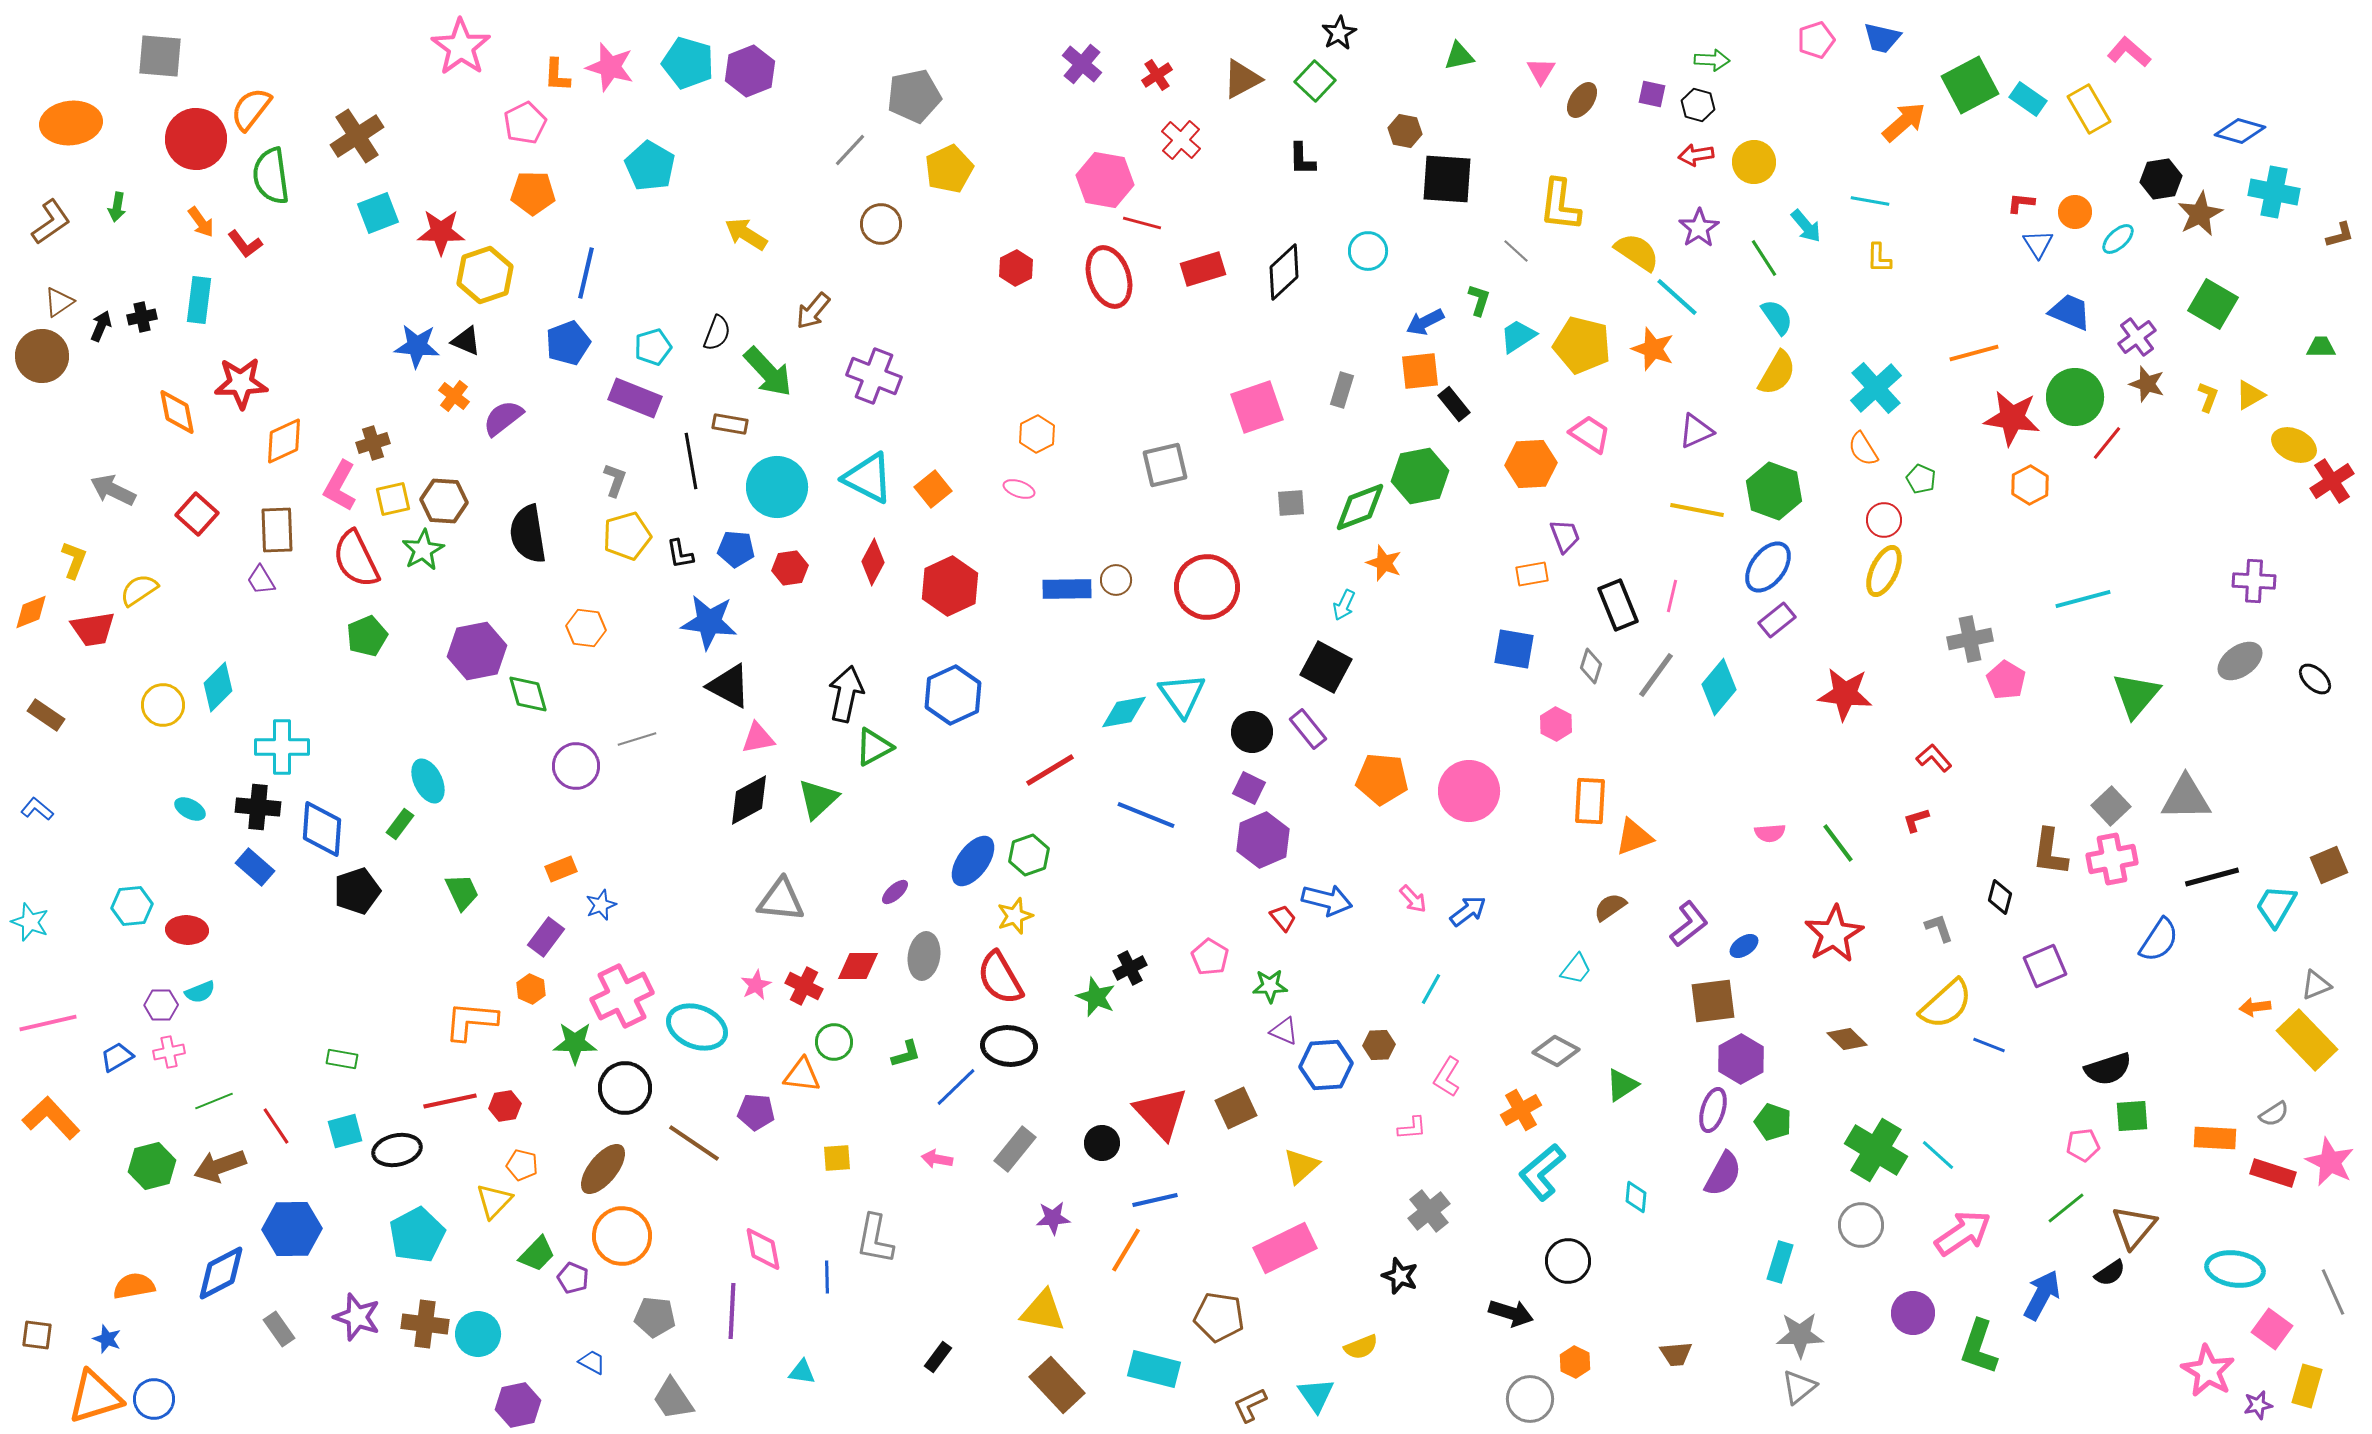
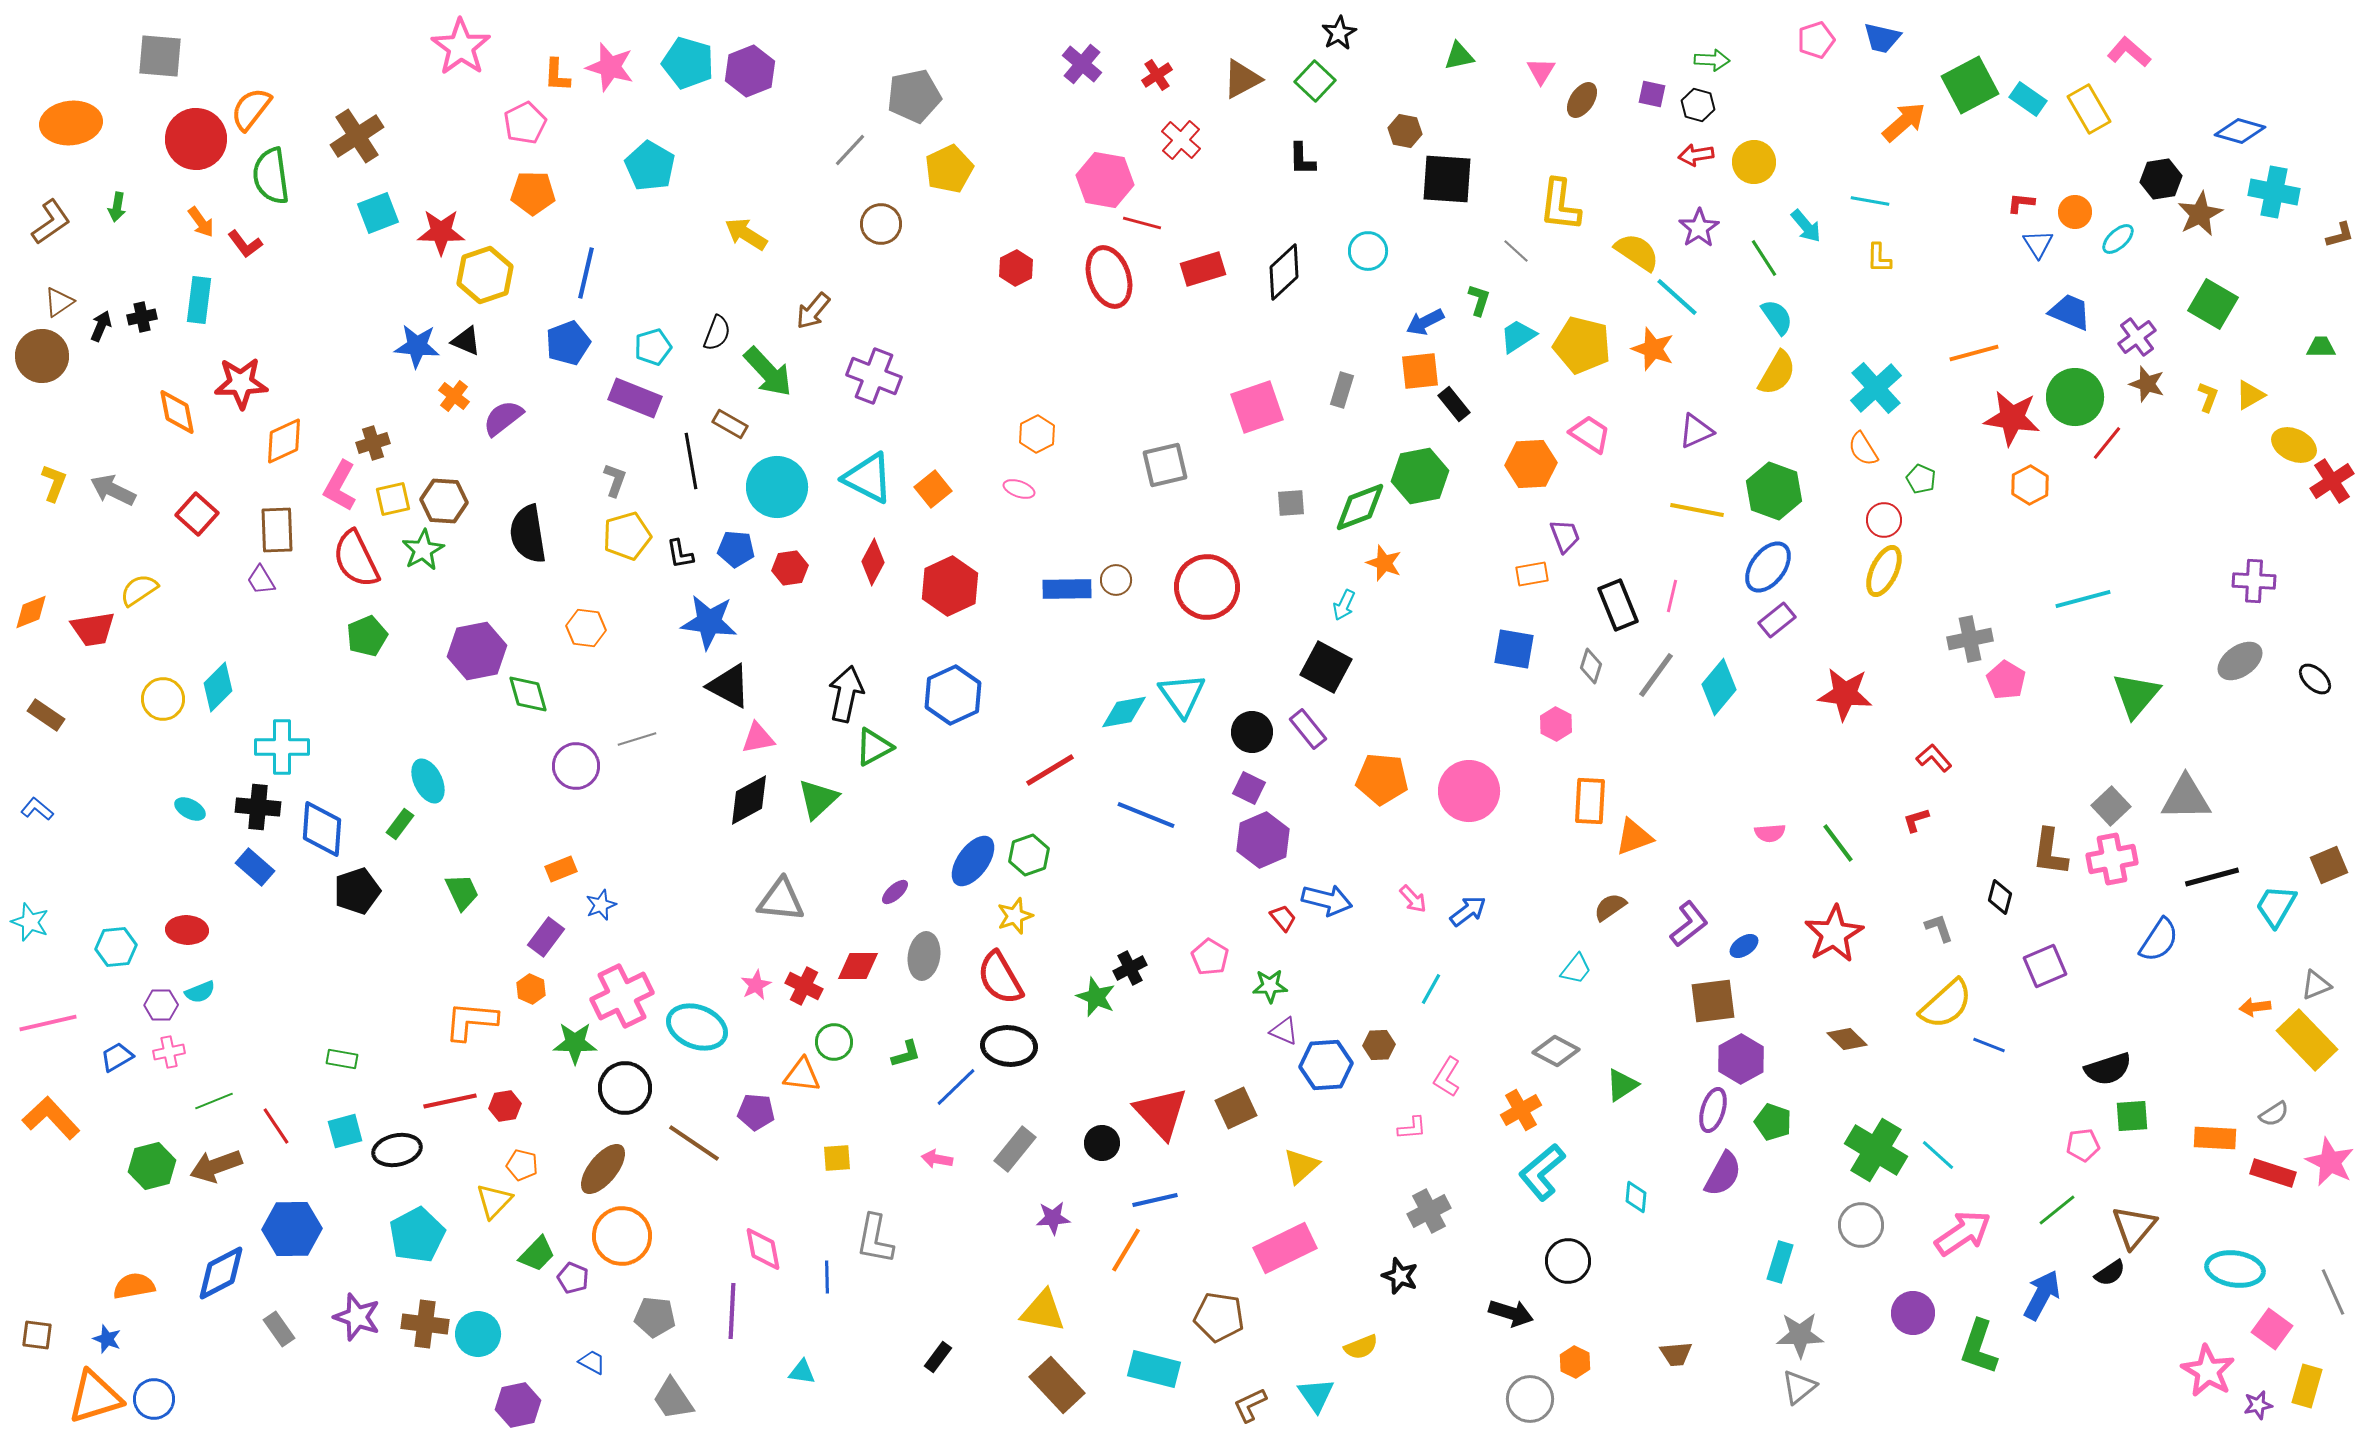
brown rectangle at (730, 424): rotated 20 degrees clockwise
yellow L-shape at (74, 560): moved 20 px left, 77 px up
yellow circle at (163, 705): moved 6 px up
cyan hexagon at (132, 906): moved 16 px left, 41 px down
brown arrow at (220, 1166): moved 4 px left
green line at (2066, 1208): moved 9 px left, 2 px down
gray cross at (1429, 1211): rotated 12 degrees clockwise
